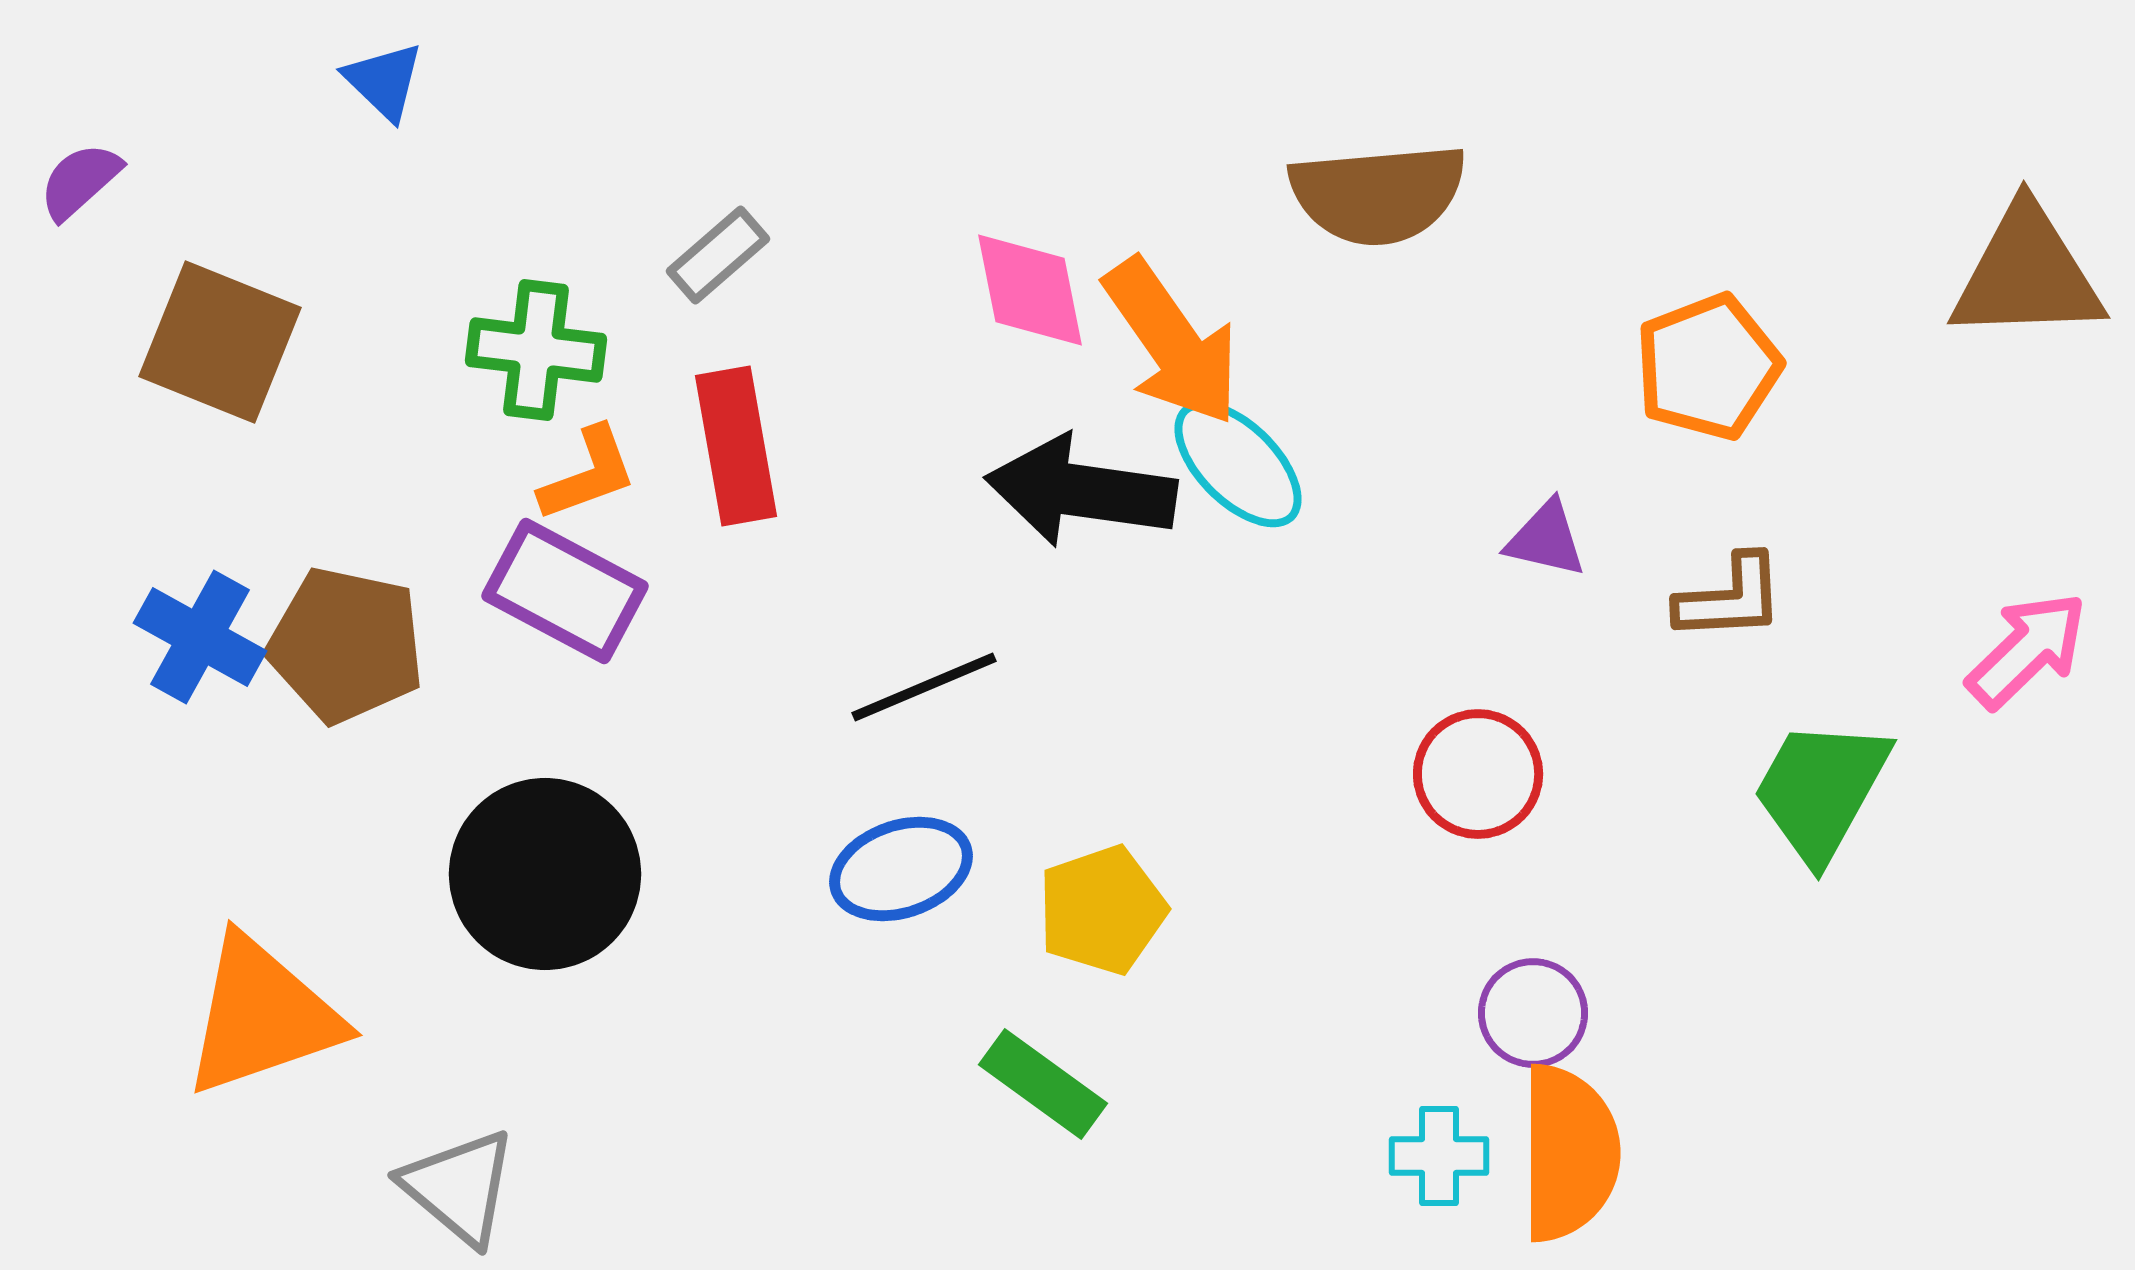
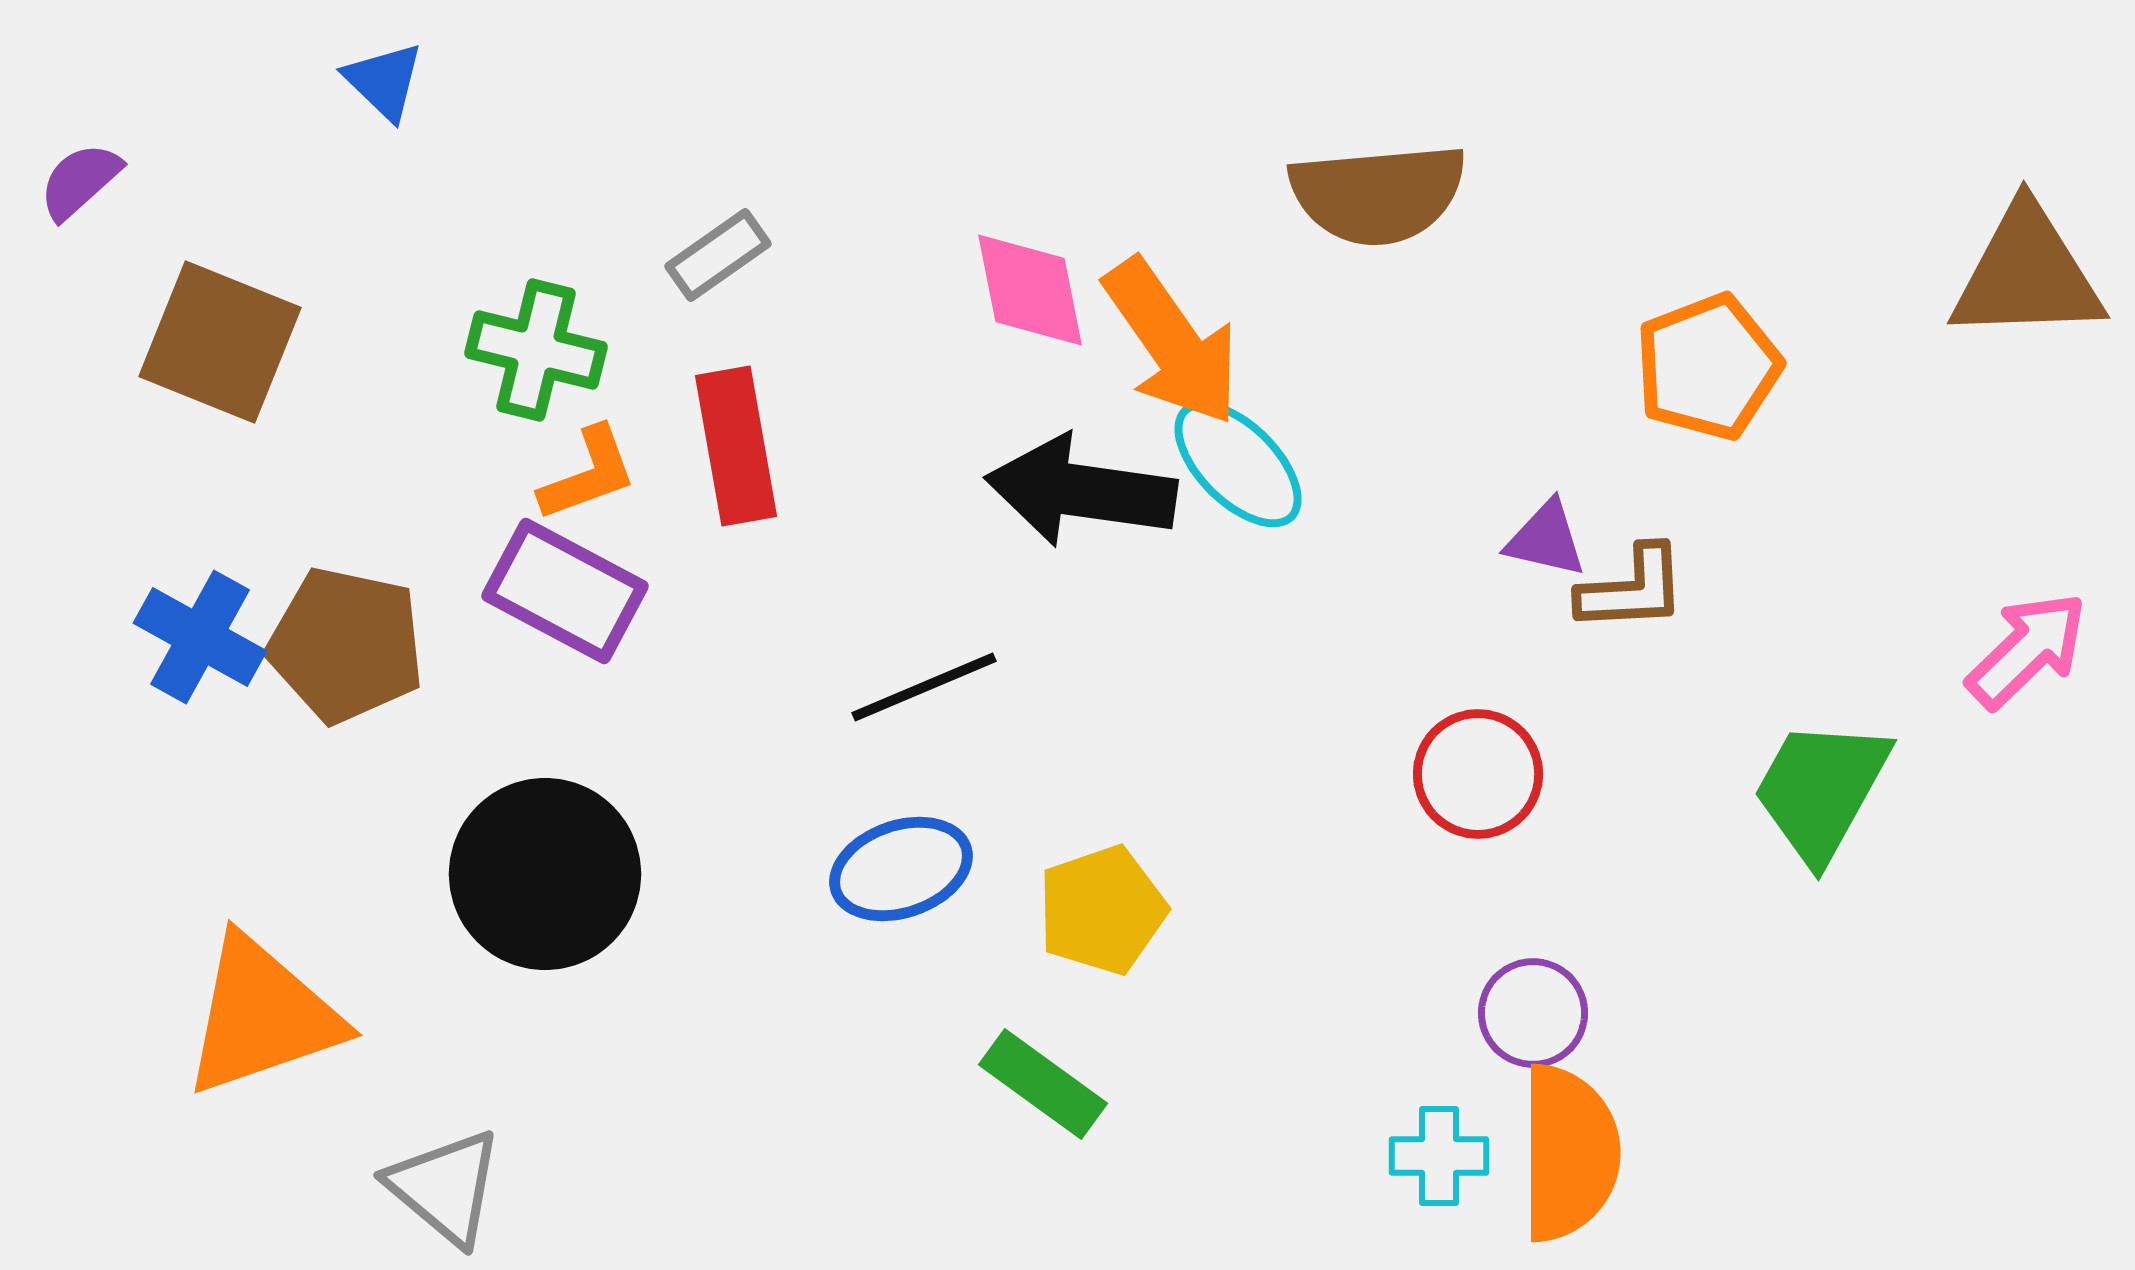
gray rectangle: rotated 6 degrees clockwise
green cross: rotated 7 degrees clockwise
brown L-shape: moved 98 px left, 9 px up
gray triangle: moved 14 px left
